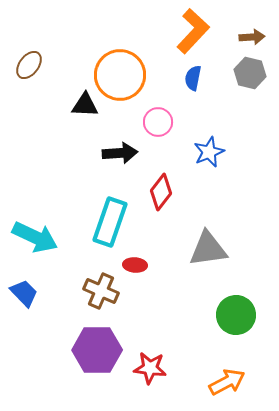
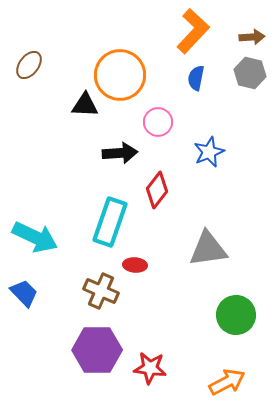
blue semicircle: moved 3 px right
red diamond: moved 4 px left, 2 px up
